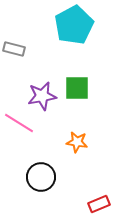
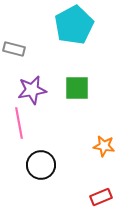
purple star: moved 10 px left, 6 px up
pink line: rotated 48 degrees clockwise
orange star: moved 27 px right, 4 px down
black circle: moved 12 px up
red rectangle: moved 2 px right, 7 px up
